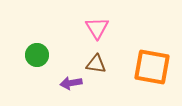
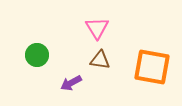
brown triangle: moved 4 px right, 4 px up
purple arrow: rotated 20 degrees counterclockwise
